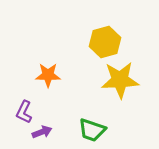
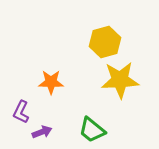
orange star: moved 3 px right, 7 px down
purple L-shape: moved 3 px left
green trapezoid: rotated 20 degrees clockwise
